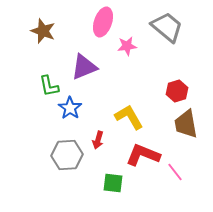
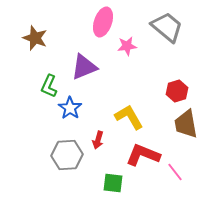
brown star: moved 8 px left, 7 px down
green L-shape: rotated 35 degrees clockwise
